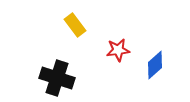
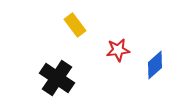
black cross: rotated 16 degrees clockwise
